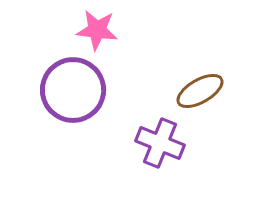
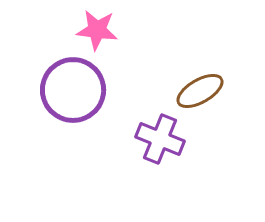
purple cross: moved 4 px up
